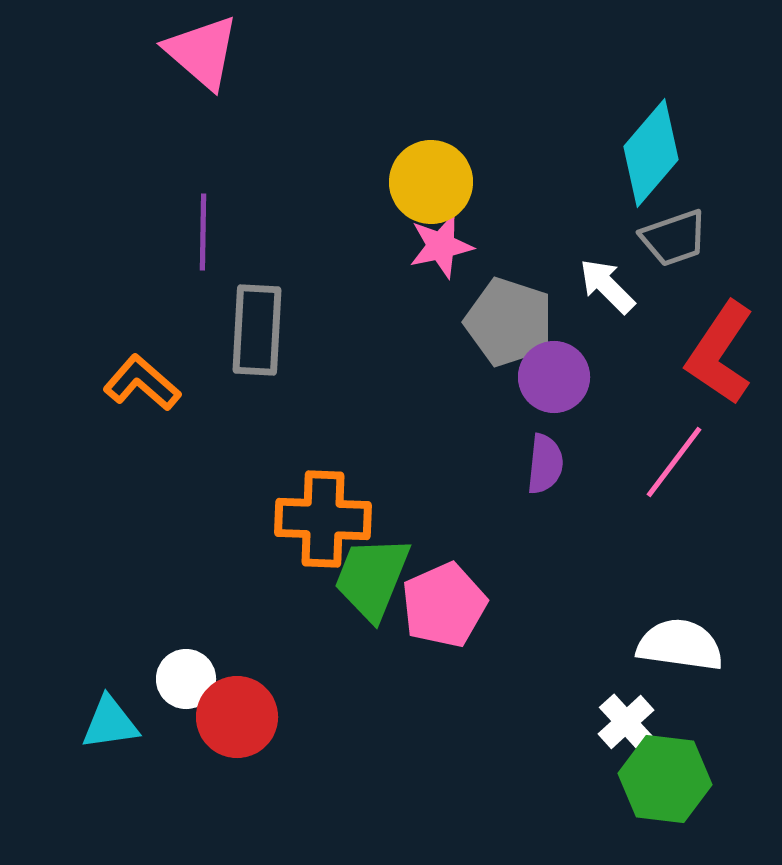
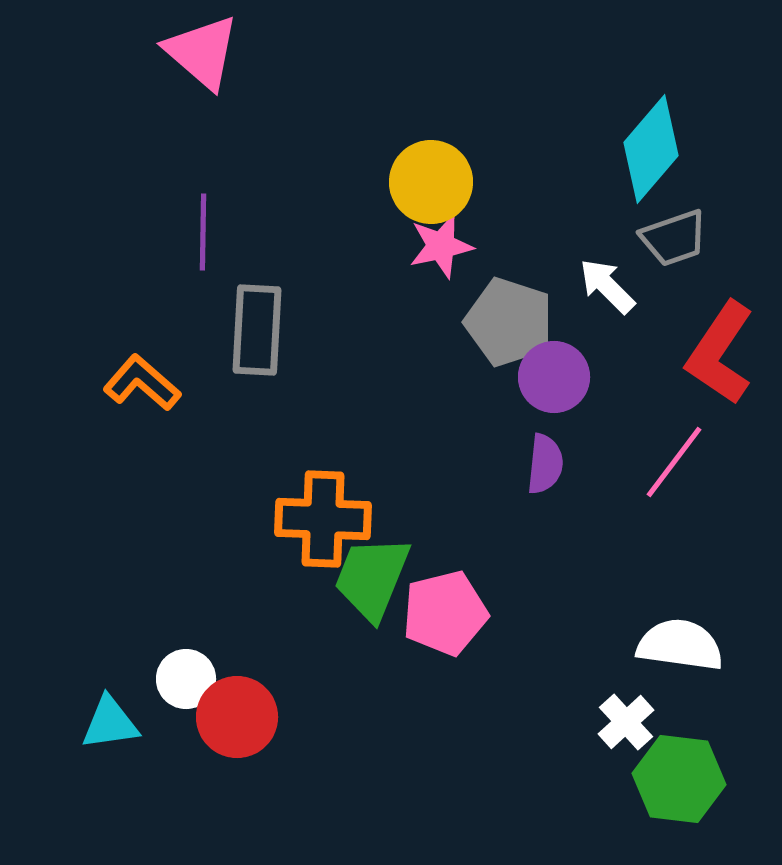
cyan diamond: moved 4 px up
pink pentagon: moved 1 px right, 8 px down; rotated 10 degrees clockwise
green hexagon: moved 14 px right
